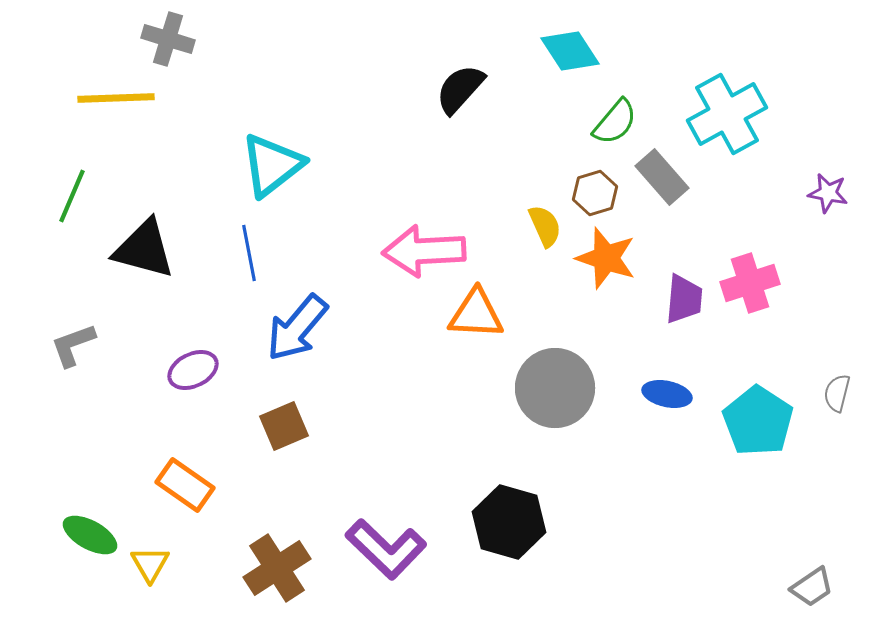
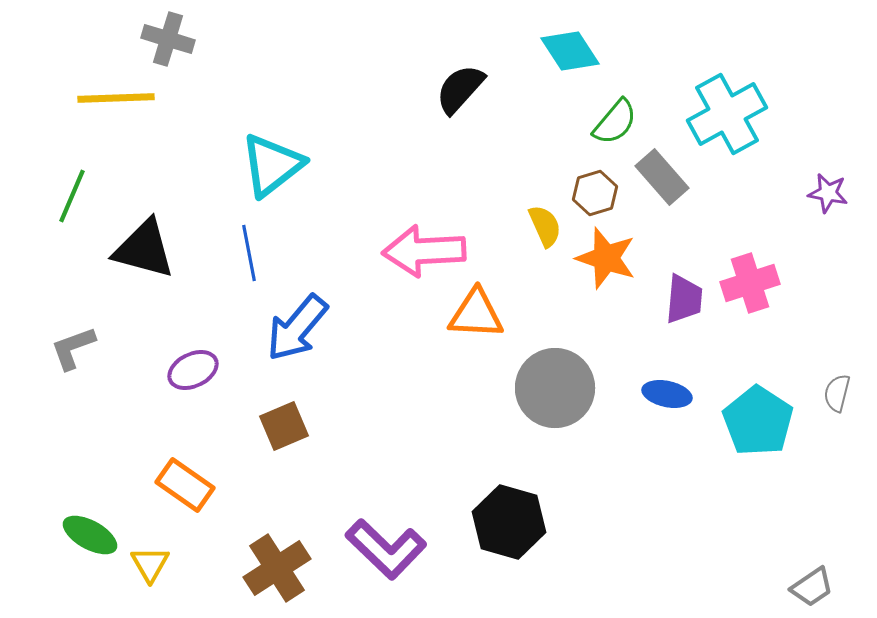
gray L-shape: moved 3 px down
